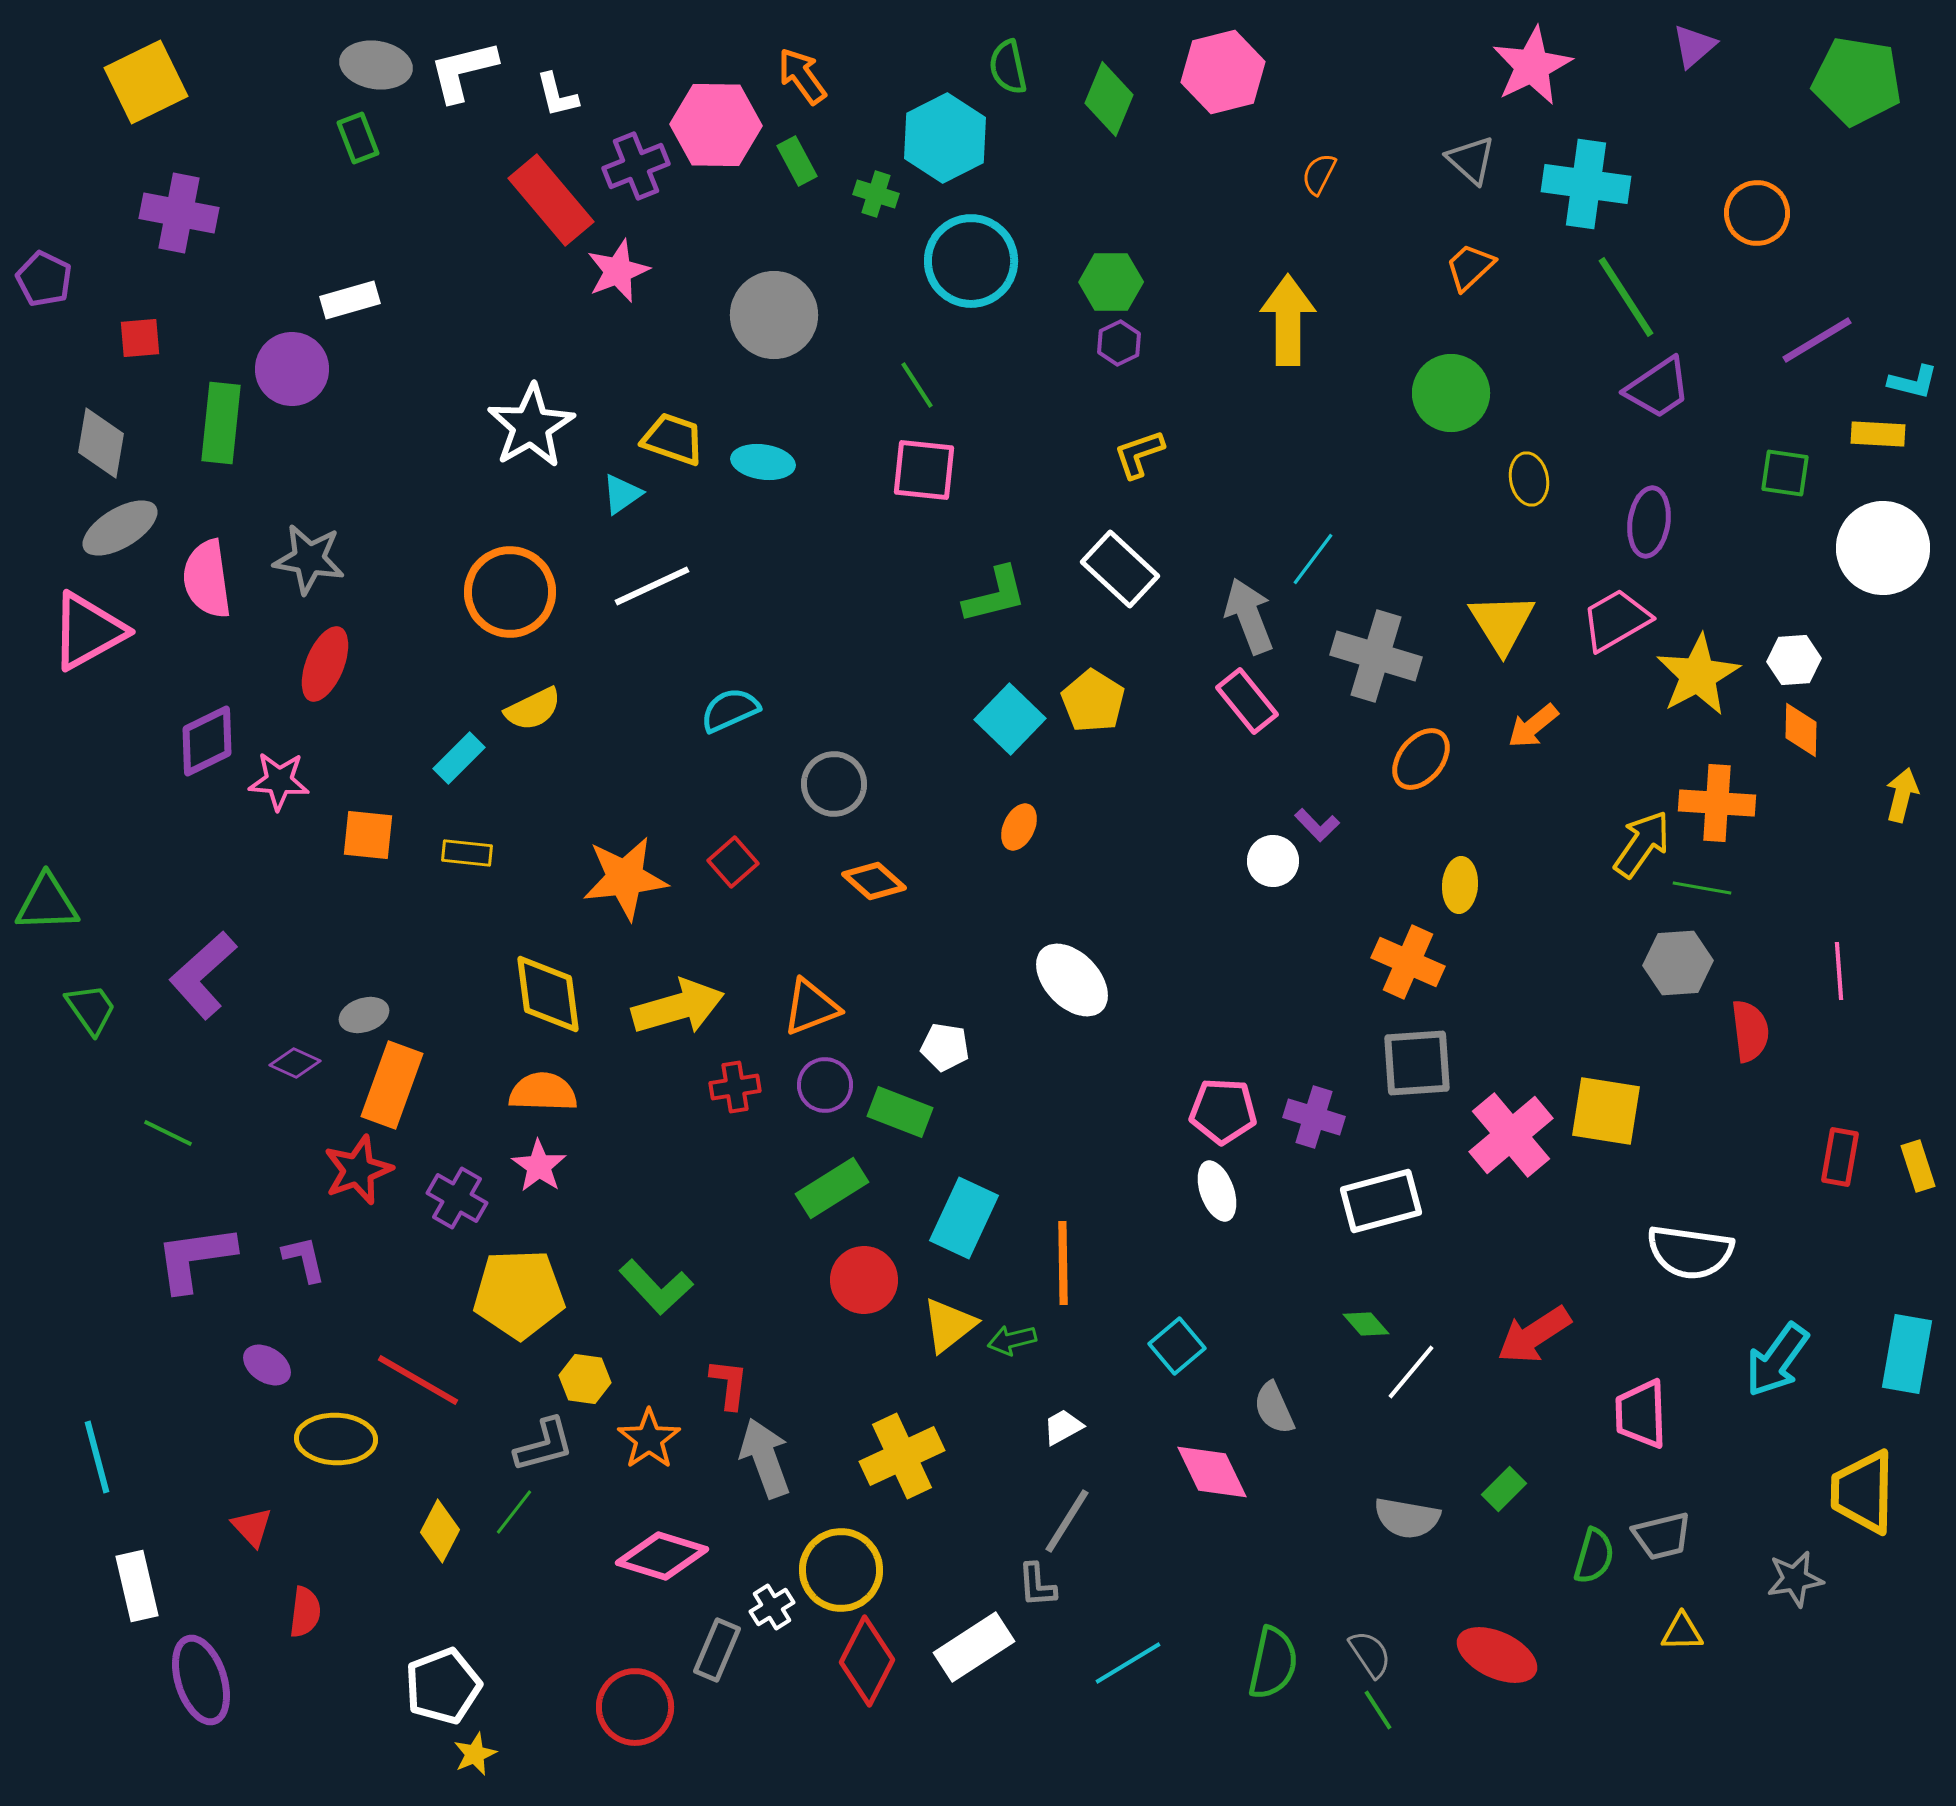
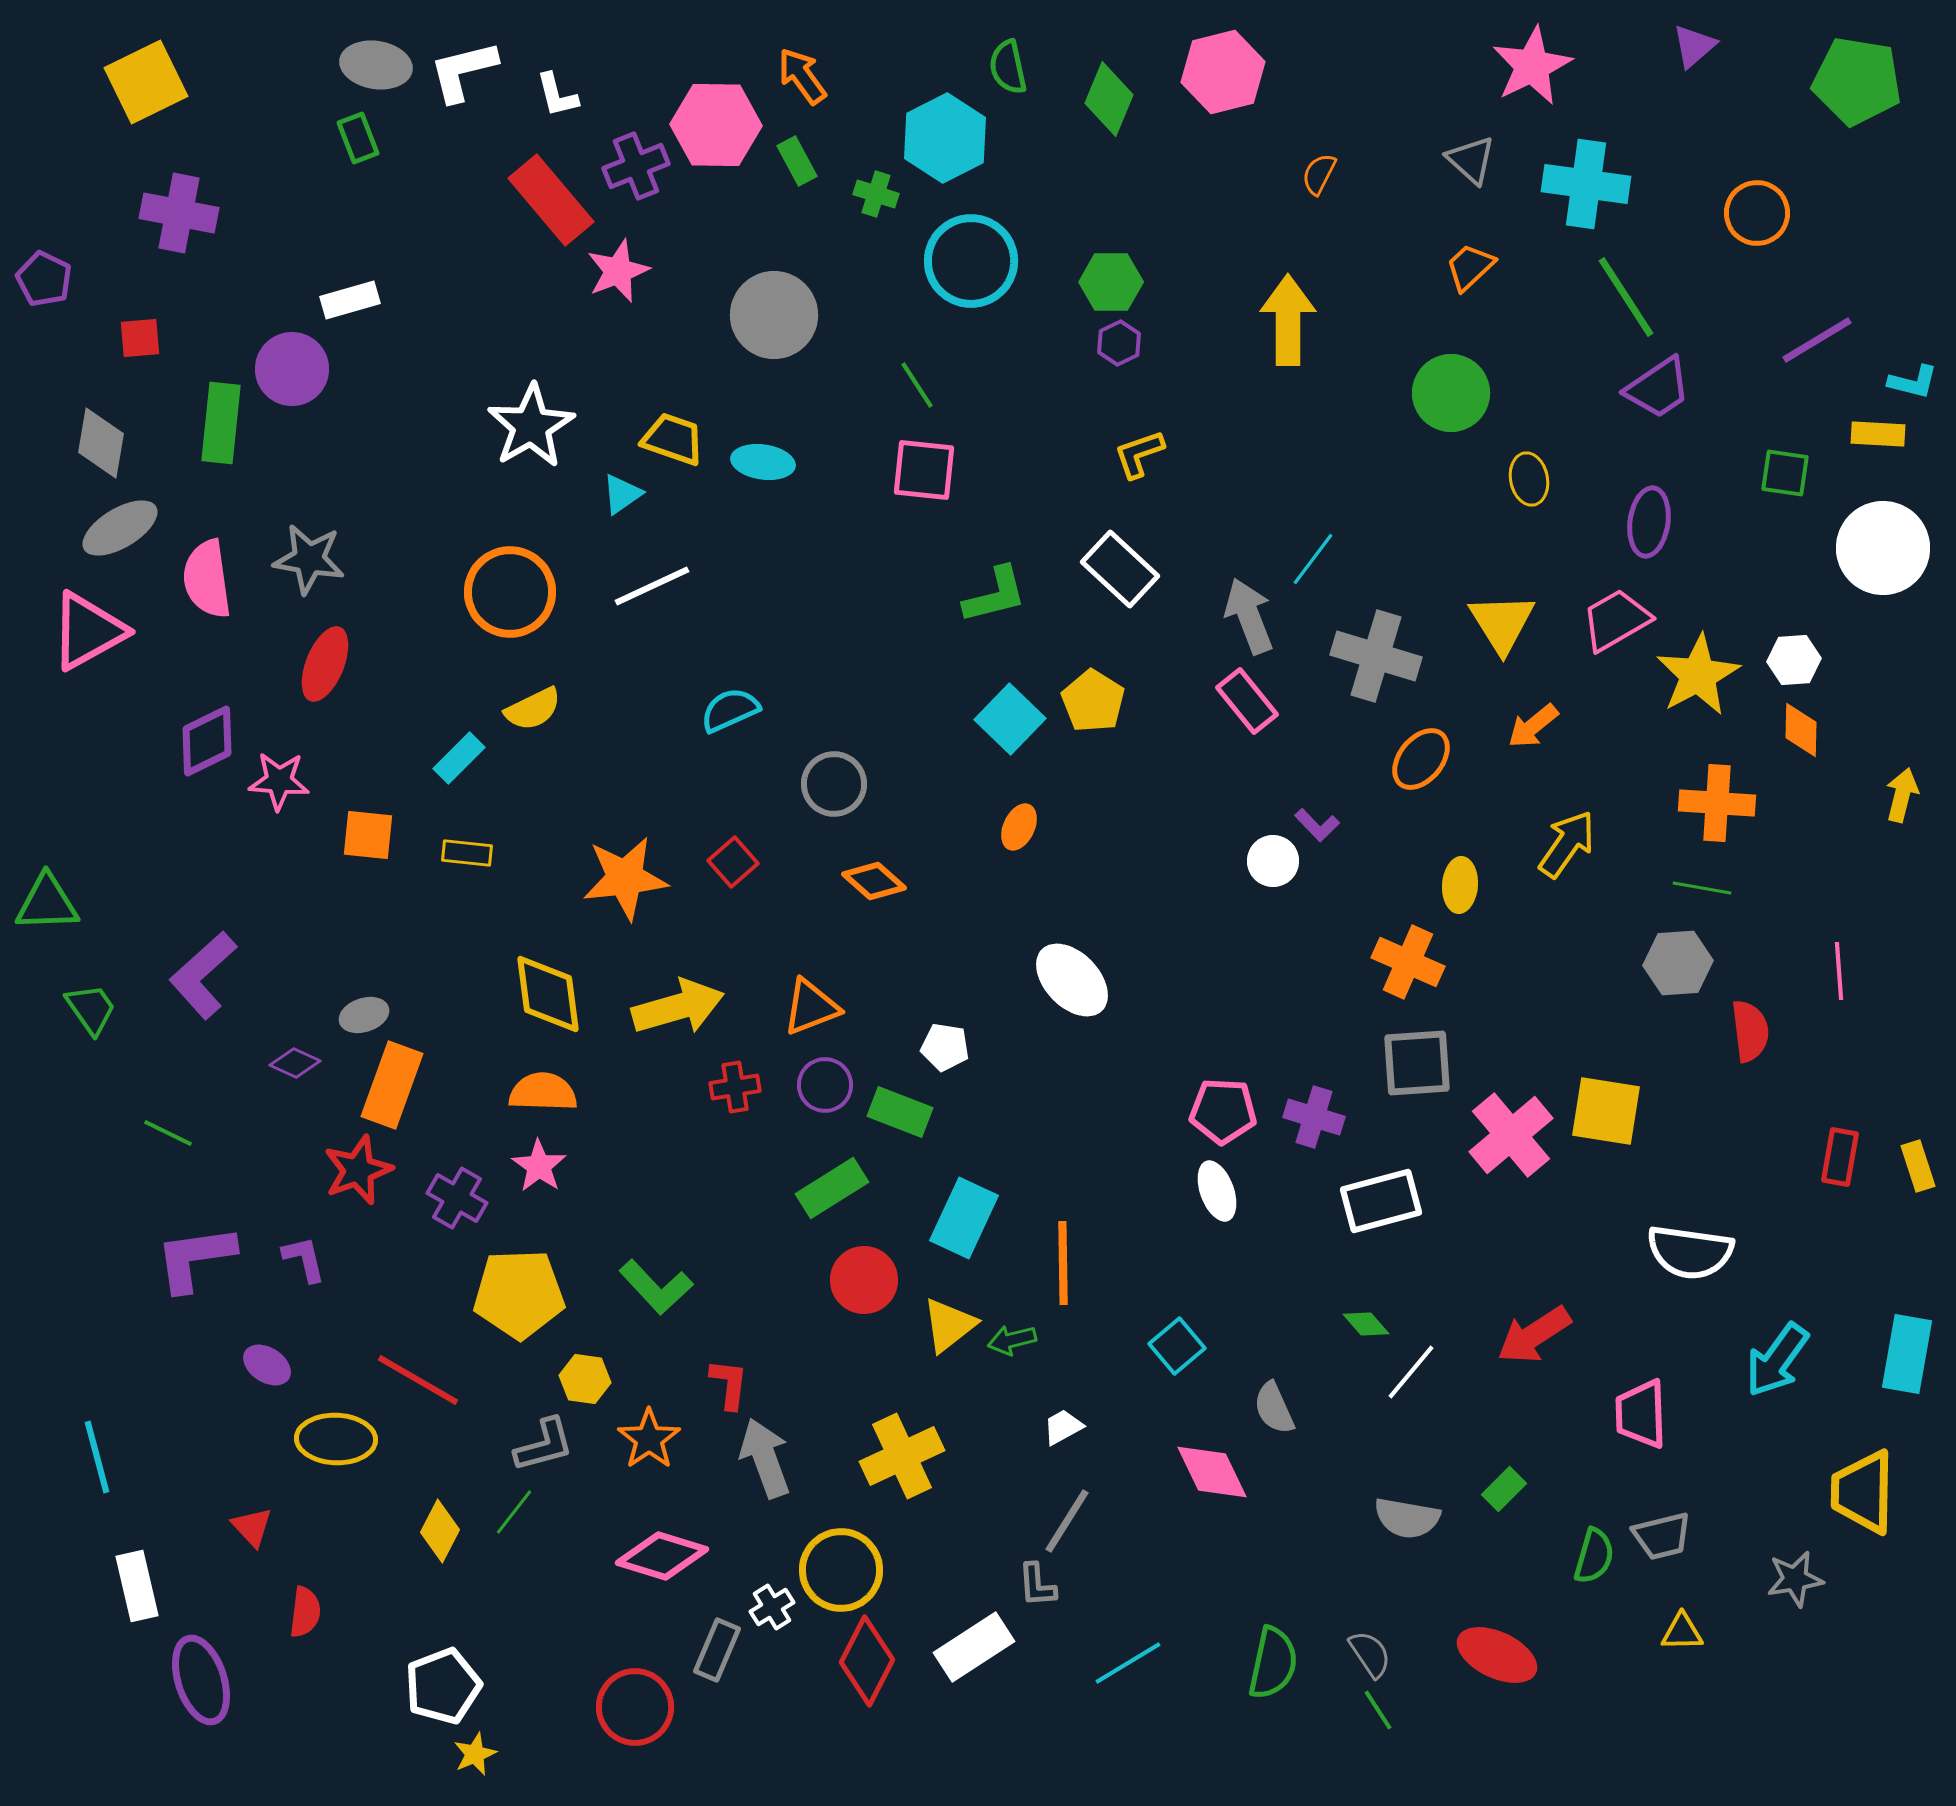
yellow arrow at (1642, 844): moved 75 px left
